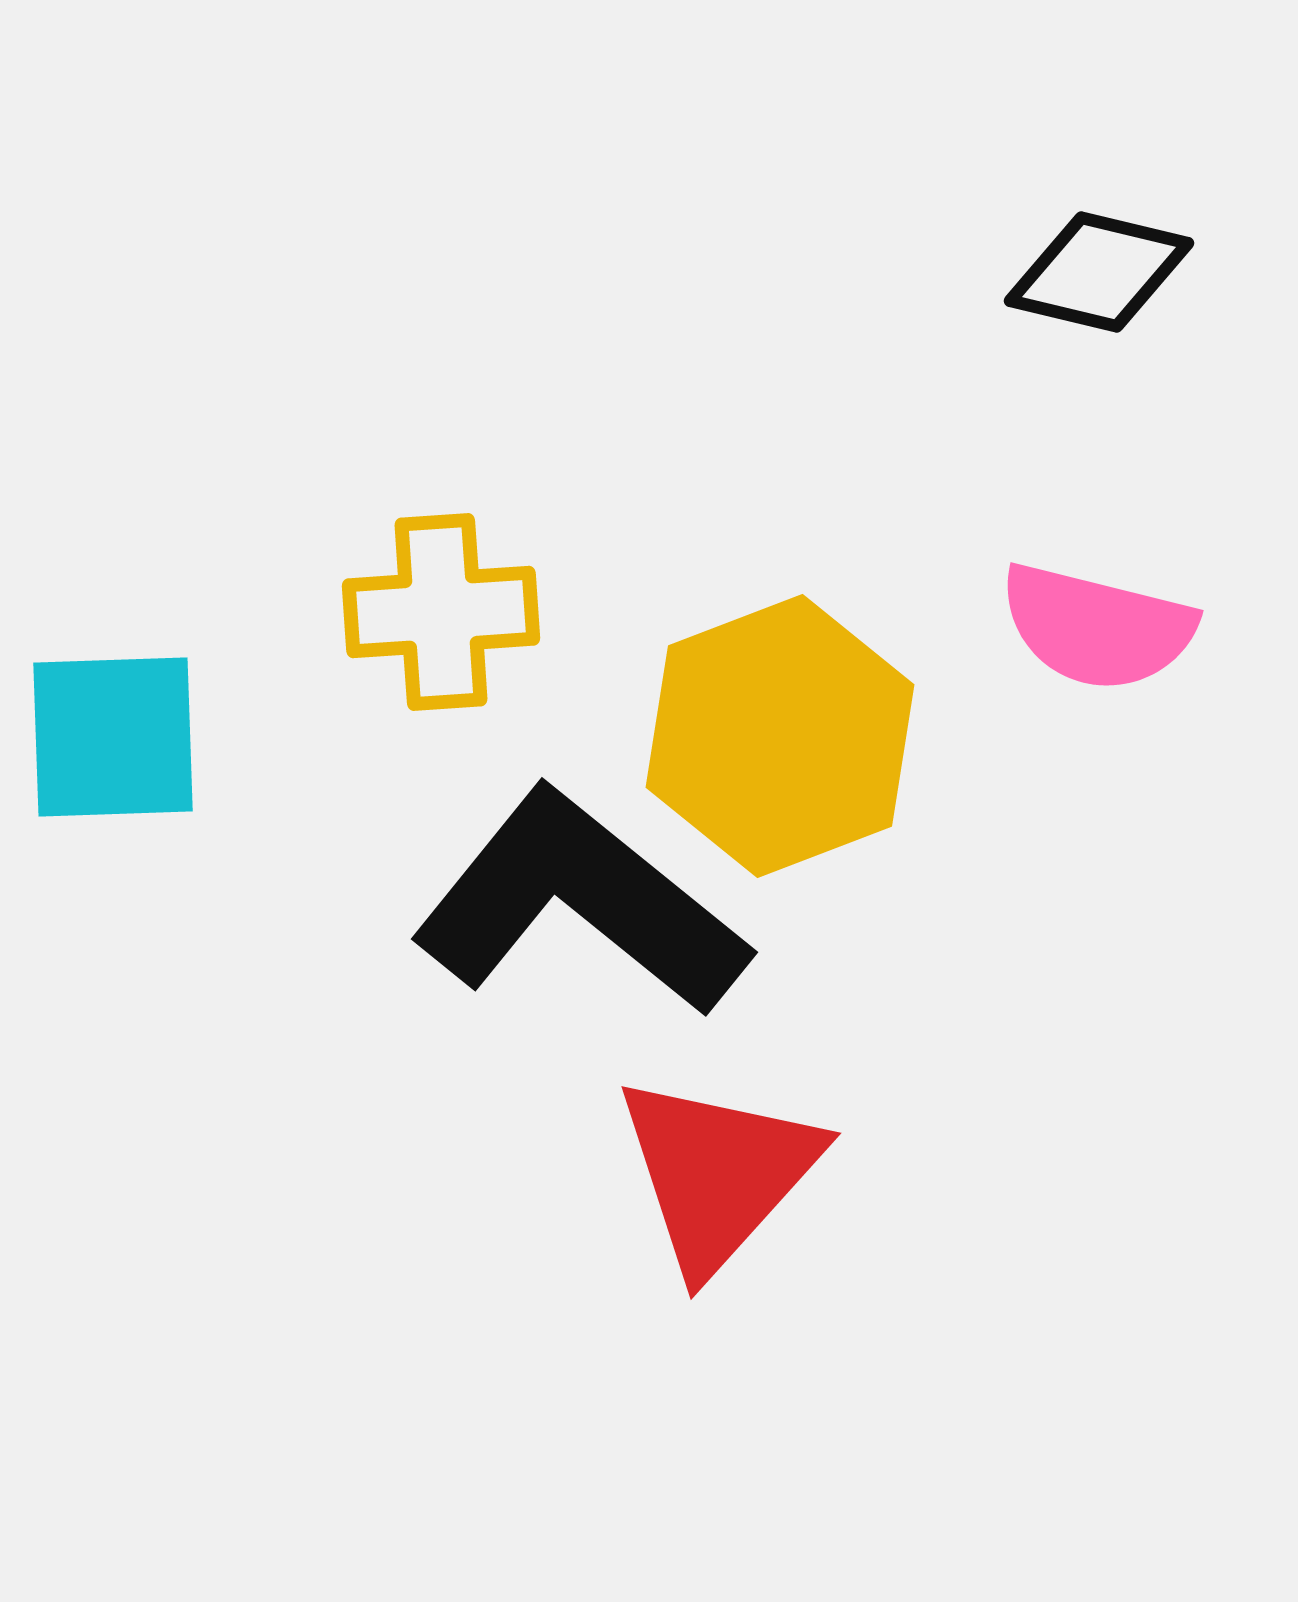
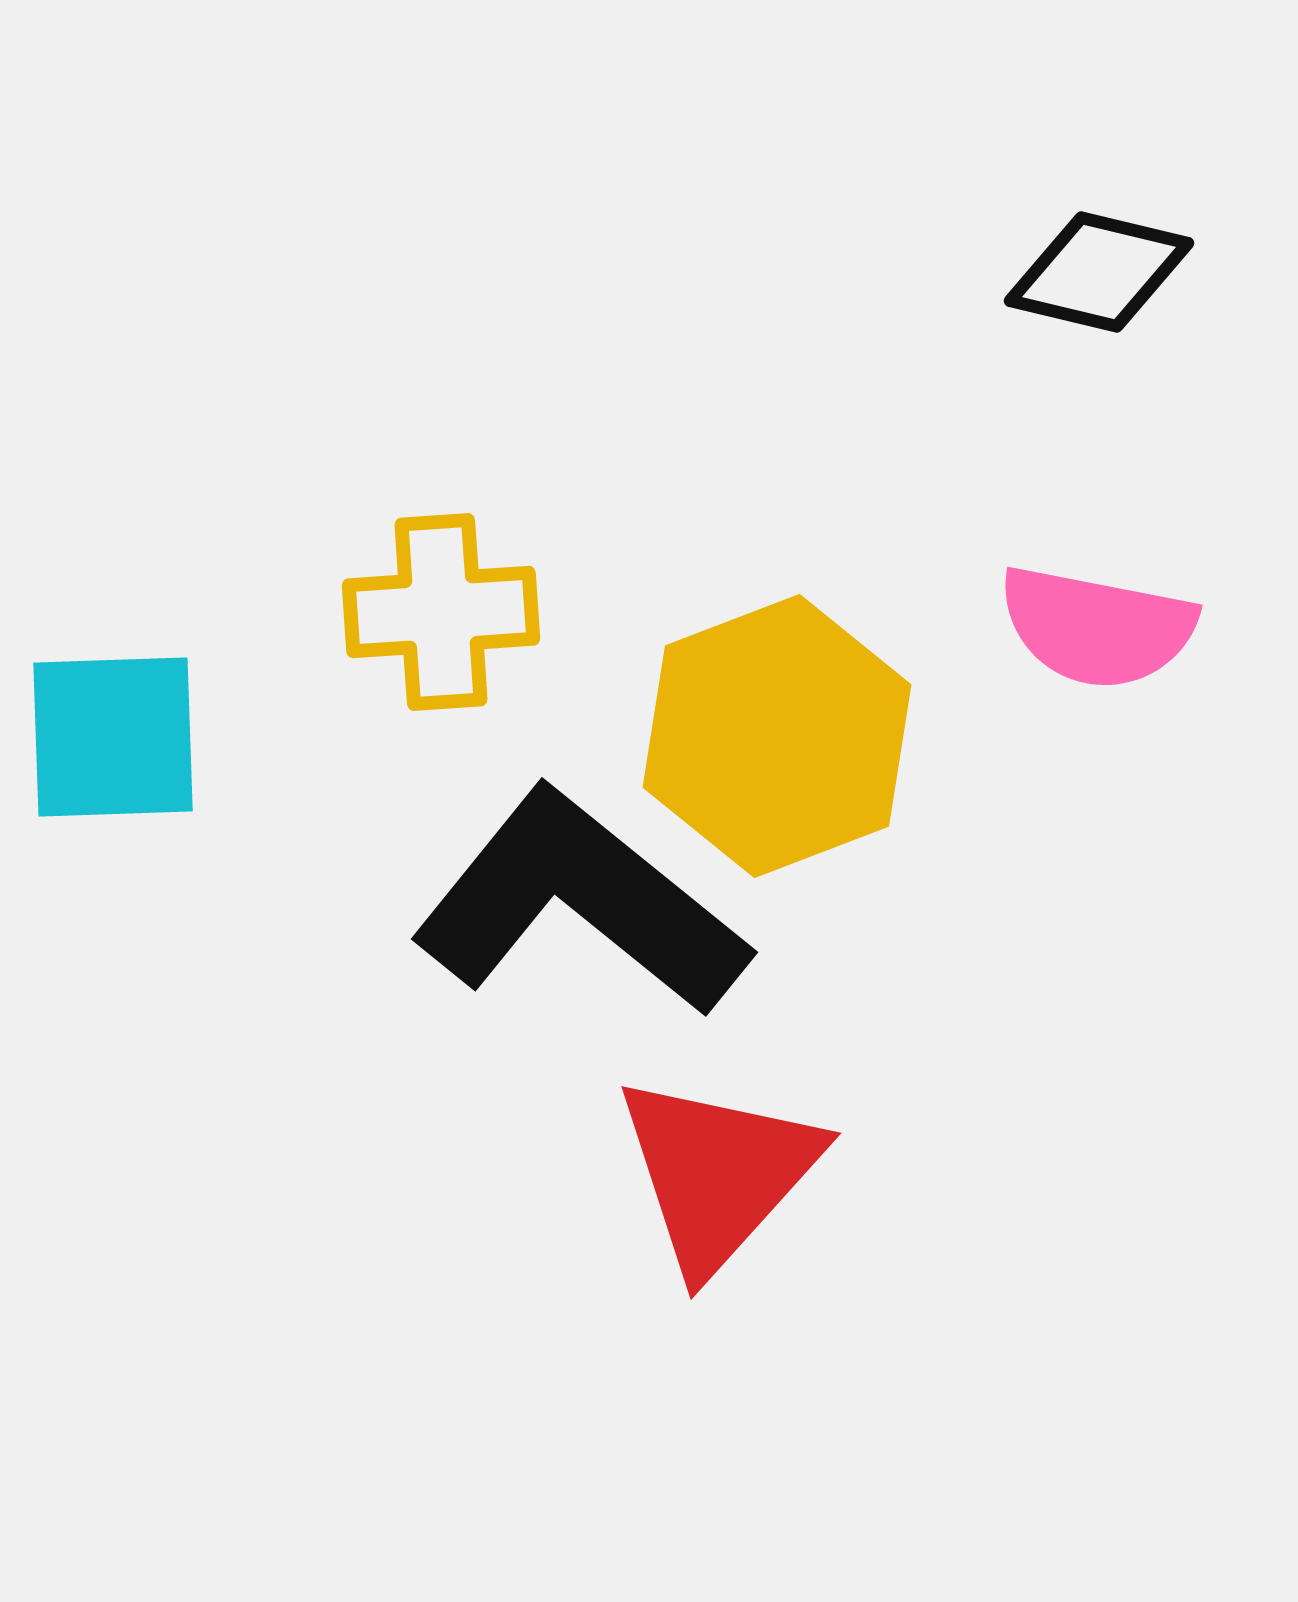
pink semicircle: rotated 3 degrees counterclockwise
yellow hexagon: moved 3 px left
